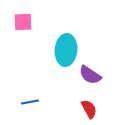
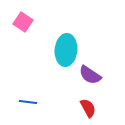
pink square: rotated 36 degrees clockwise
blue line: moved 2 px left; rotated 18 degrees clockwise
red semicircle: moved 1 px left, 1 px up
